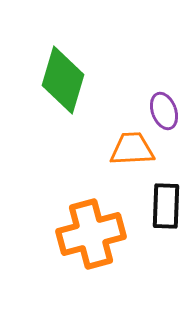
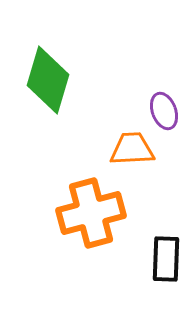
green diamond: moved 15 px left
black rectangle: moved 53 px down
orange cross: moved 21 px up
